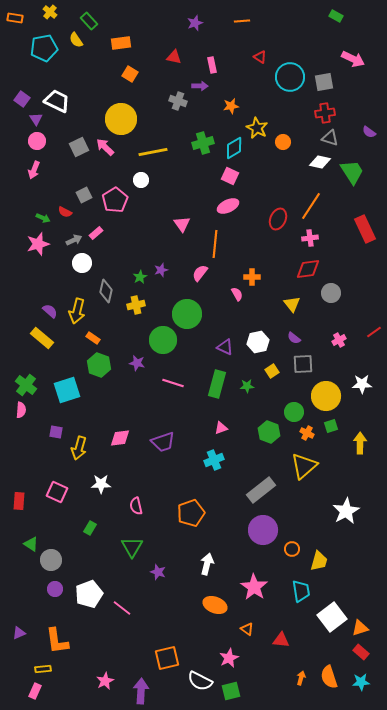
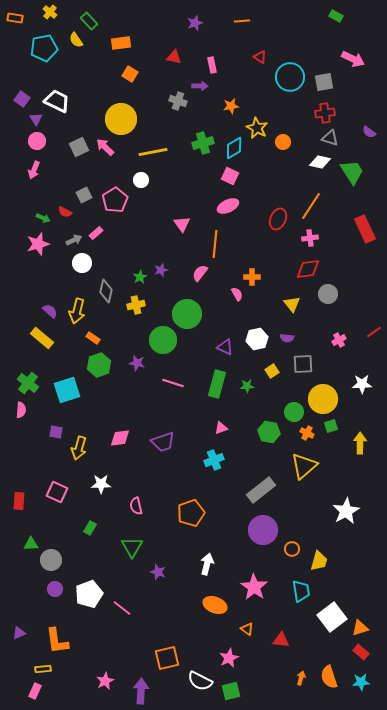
gray circle at (331, 293): moved 3 px left, 1 px down
purple semicircle at (294, 338): moved 7 px left; rotated 32 degrees counterclockwise
white hexagon at (258, 342): moved 1 px left, 3 px up
green hexagon at (99, 365): rotated 20 degrees clockwise
green cross at (26, 385): moved 2 px right, 2 px up
yellow circle at (326, 396): moved 3 px left, 3 px down
green hexagon at (269, 432): rotated 10 degrees counterclockwise
green triangle at (31, 544): rotated 35 degrees counterclockwise
